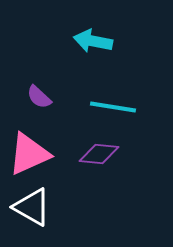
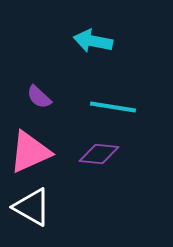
pink triangle: moved 1 px right, 2 px up
